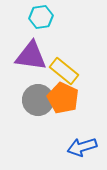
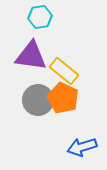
cyan hexagon: moved 1 px left
